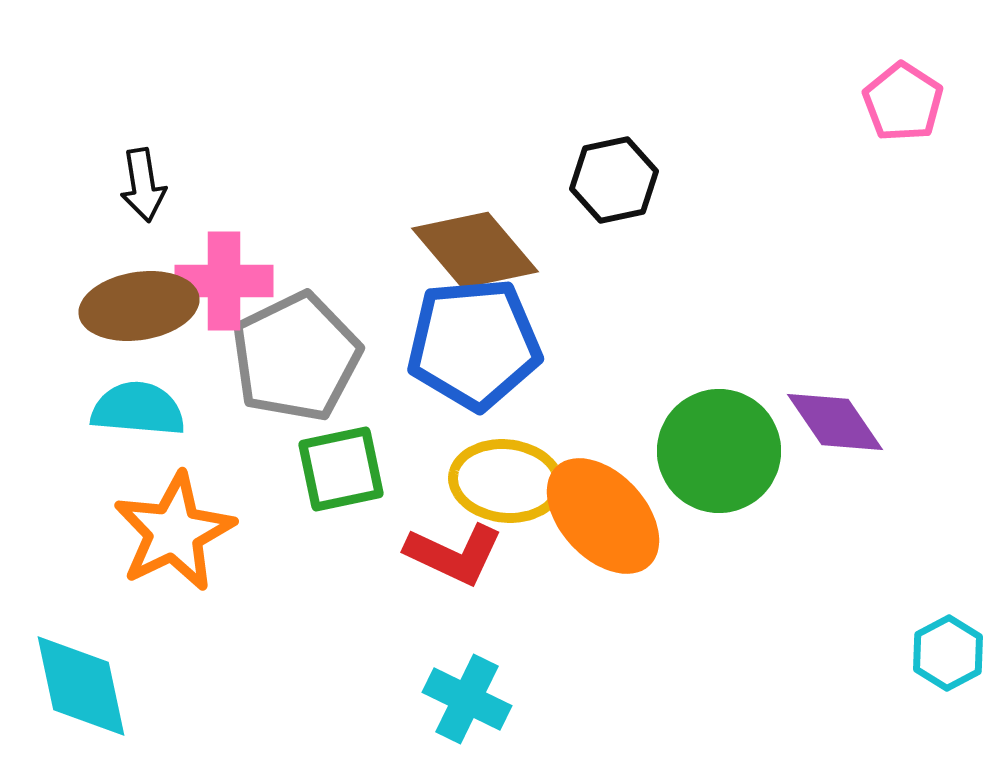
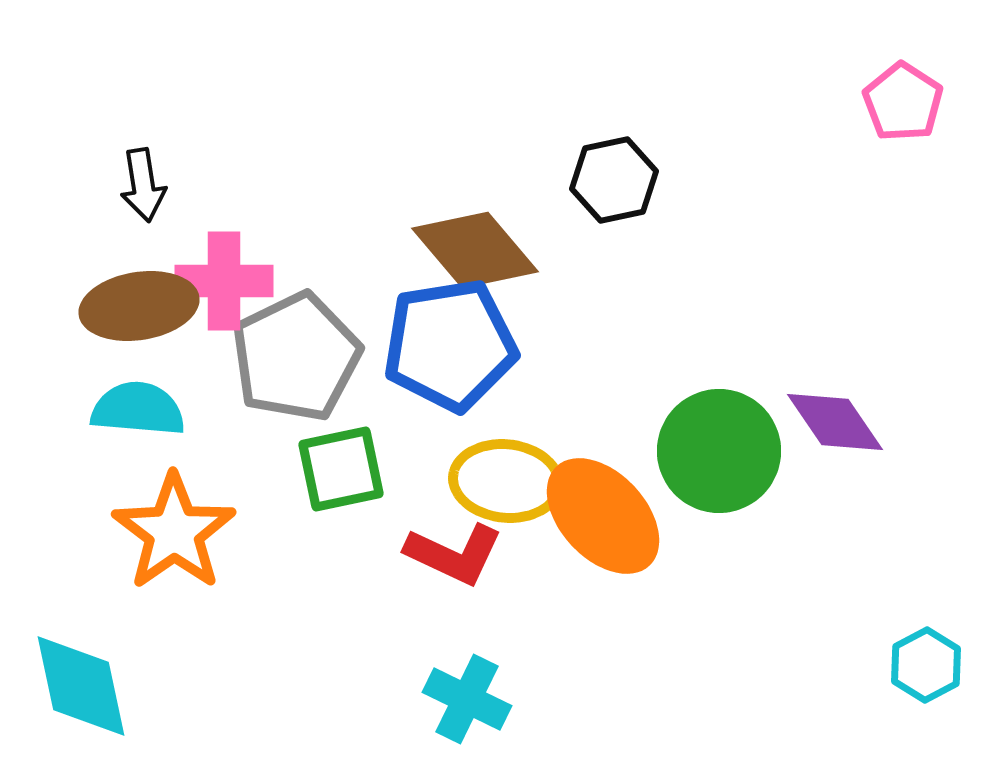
blue pentagon: moved 24 px left, 1 px down; rotated 4 degrees counterclockwise
orange star: rotated 9 degrees counterclockwise
cyan hexagon: moved 22 px left, 12 px down
